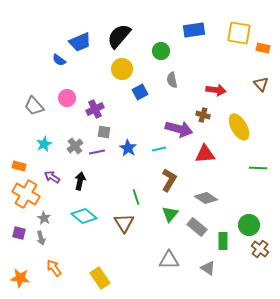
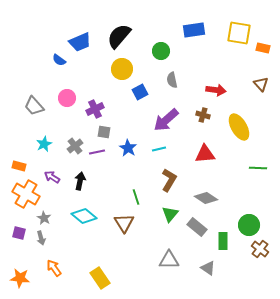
purple arrow at (179, 129): moved 13 px left, 9 px up; rotated 124 degrees clockwise
